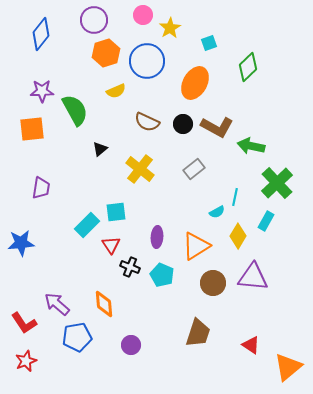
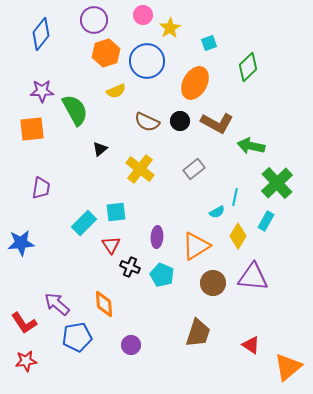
black circle at (183, 124): moved 3 px left, 3 px up
brown L-shape at (217, 127): moved 4 px up
cyan rectangle at (87, 225): moved 3 px left, 2 px up
red star at (26, 361): rotated 15 degrees clockwise
